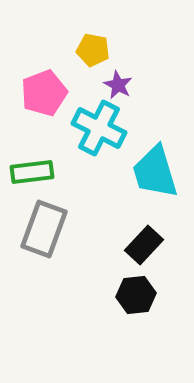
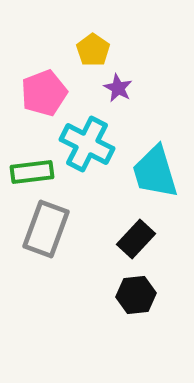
yellow pentagon: rotated 24 degrees clockwise
purple star: moved 3 px down
cyan cross: moved 12 px left, 16 px down
gray rectangle: moved 2 px right
black rectangle: moved 8 px left, 6 px up
